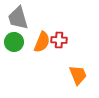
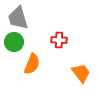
orange semicircle: moved 10 px left, 22 px down
orange trapezoid: moved 3 px right, 2 px up; rotated 15 degrees counterclockwise
